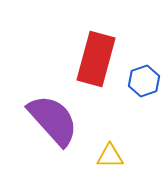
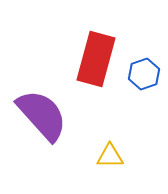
blue hexagon: moved 7 px up
purple semicircle: moved 11 px left, 5 px up
